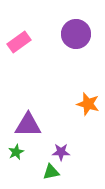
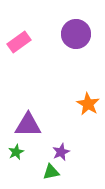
orange star: rotated 15 degrees clockwise
purple star: rotated 24 degrees counterclockwise
